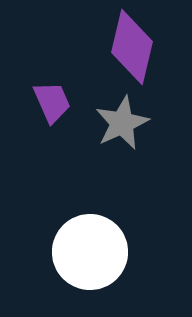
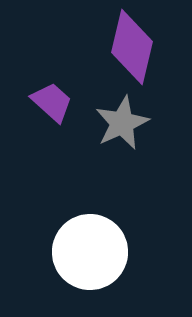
purple trapezoid: rotated 24 degrees counterclockwise
